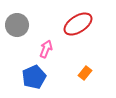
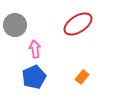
gray circle: moved 2 px left
pink arrow: moved 11 px left; rotated 30 degrees counterclockwise
orange rectangle: moved 3 px left, 4 px down
